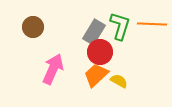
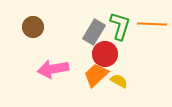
red circle: moved 5 px right, 2 px down
pink arrow: rotated 124 degrees counterclockwise
